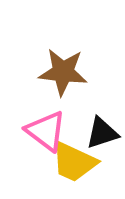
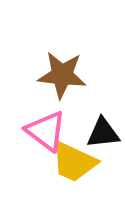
brown star: moved 1 px left, 3 px down
black triangle: moved 1 px right; rotated 12 degrees clockwise
